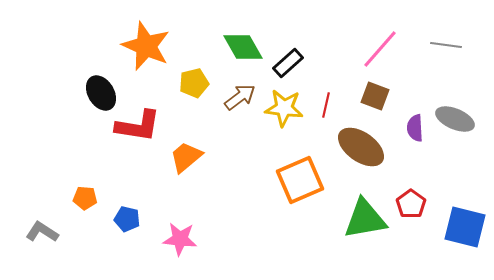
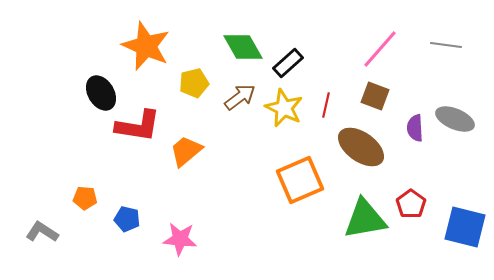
yellow star: rotated 18 degrees clockwise
orange trapezoid: moved 6 px up
